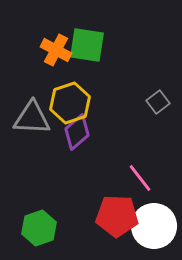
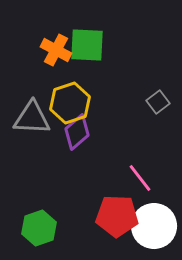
green square: rotated 6 degrees counterclockwise
